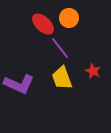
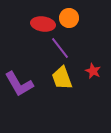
red ellipse: rotated 35 degrees counterclockwise
purple L-shape: rotated 36 degrees clockwise
